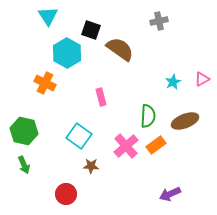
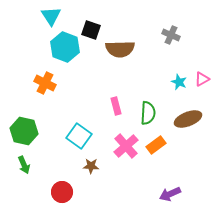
cyan triangle: moved 3 px right
gray cross: moved 12 px right, 14 px down; rotated 36 degrees clockwise
brown semicircle: rotated 144 degrees clockwise
cyan hexagon: moved 2 px left, 6 px up; rotated 8 degrees counterclockwise
cyan star: moved 6 px right; rotated 21 degrees counterclockwise
pink rectangle: moved 15 px right, 9 px down
green semicircle: moved 3 px up
brown ellipse: moved 3 px right, 2 px up
red circle: moved 4 px left, 2 px up
